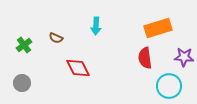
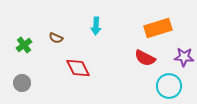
red semicircle: rotated 55 degrees counterclockwise
